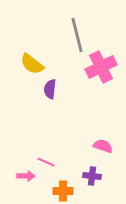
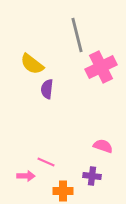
purple semicircle: moved 3 px left
